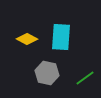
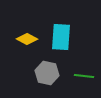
green line: moved 1 px left, 2 px up; rotated 42 degrees clockwise
